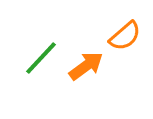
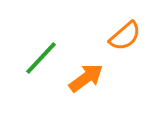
orange arrow: moved 12 px down
